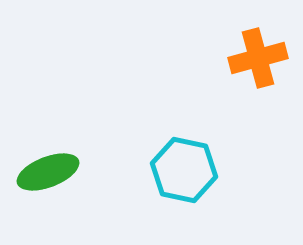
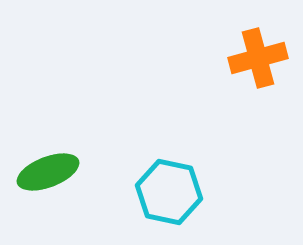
cyan hexagon: moved 15 px left, 22 px down
